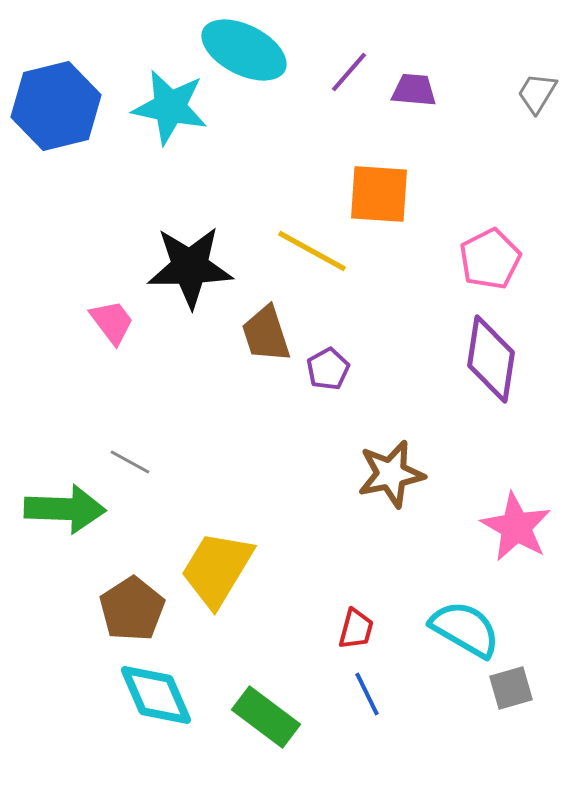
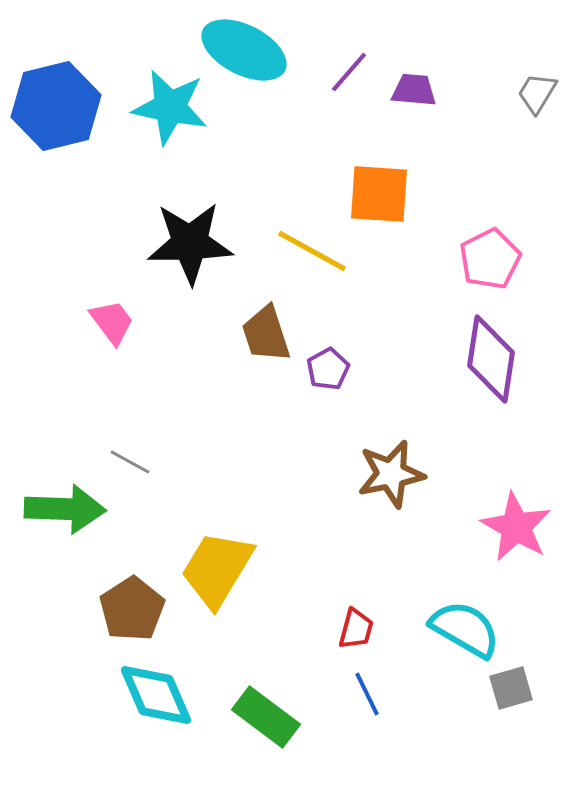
black star: moved 24 px up
